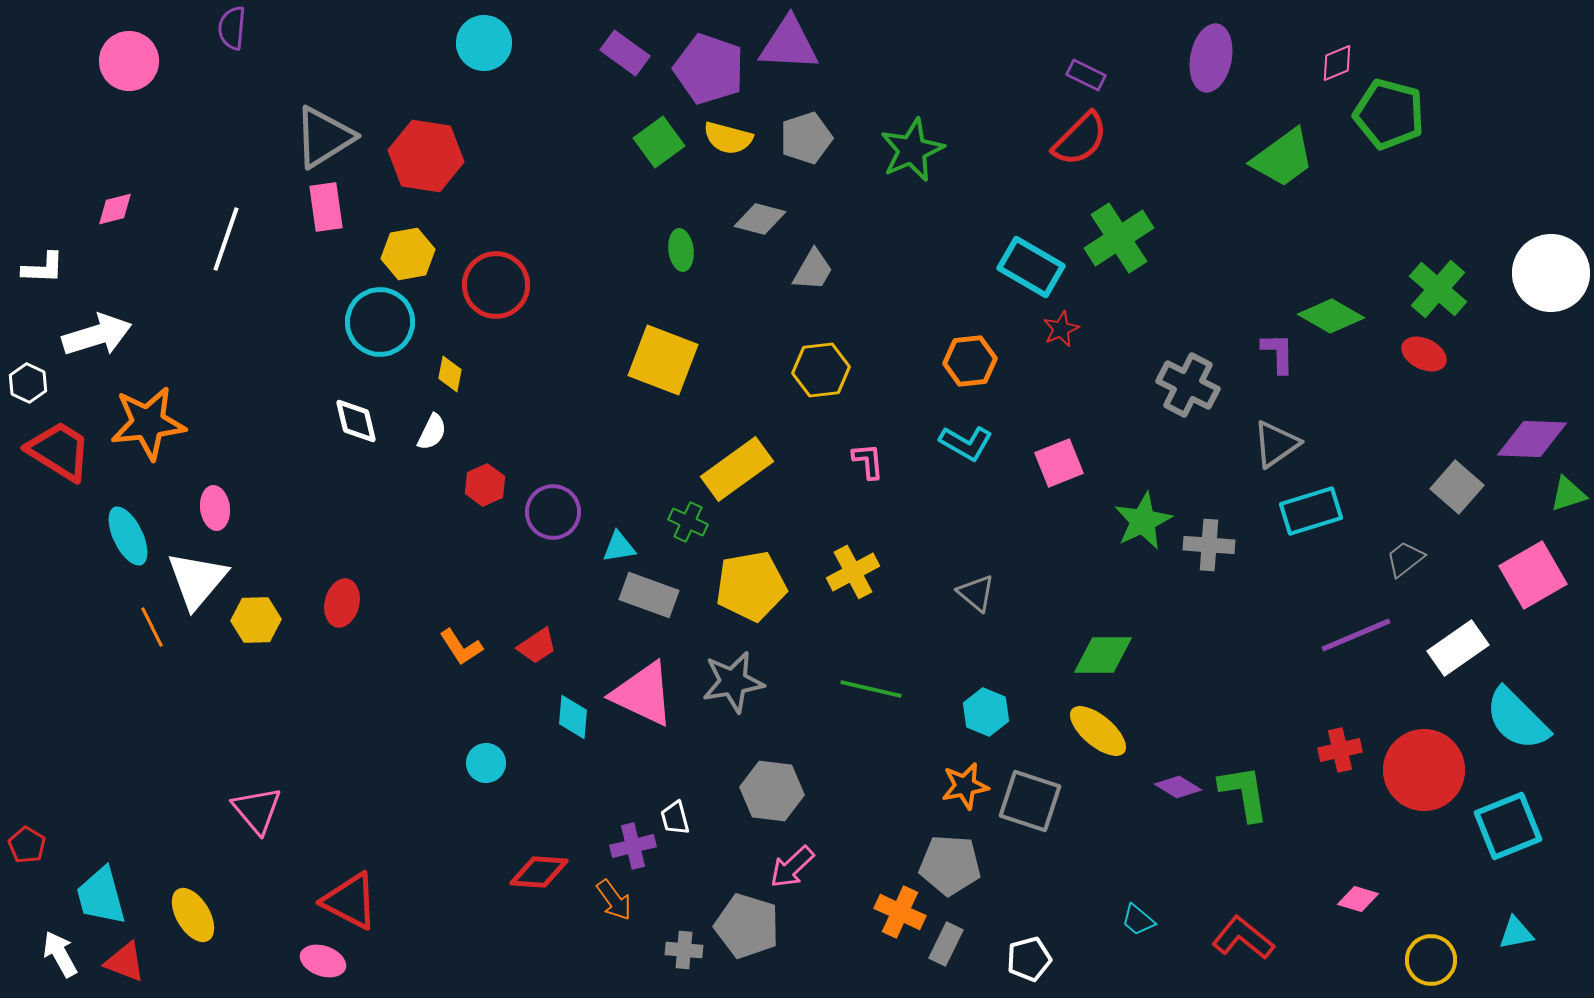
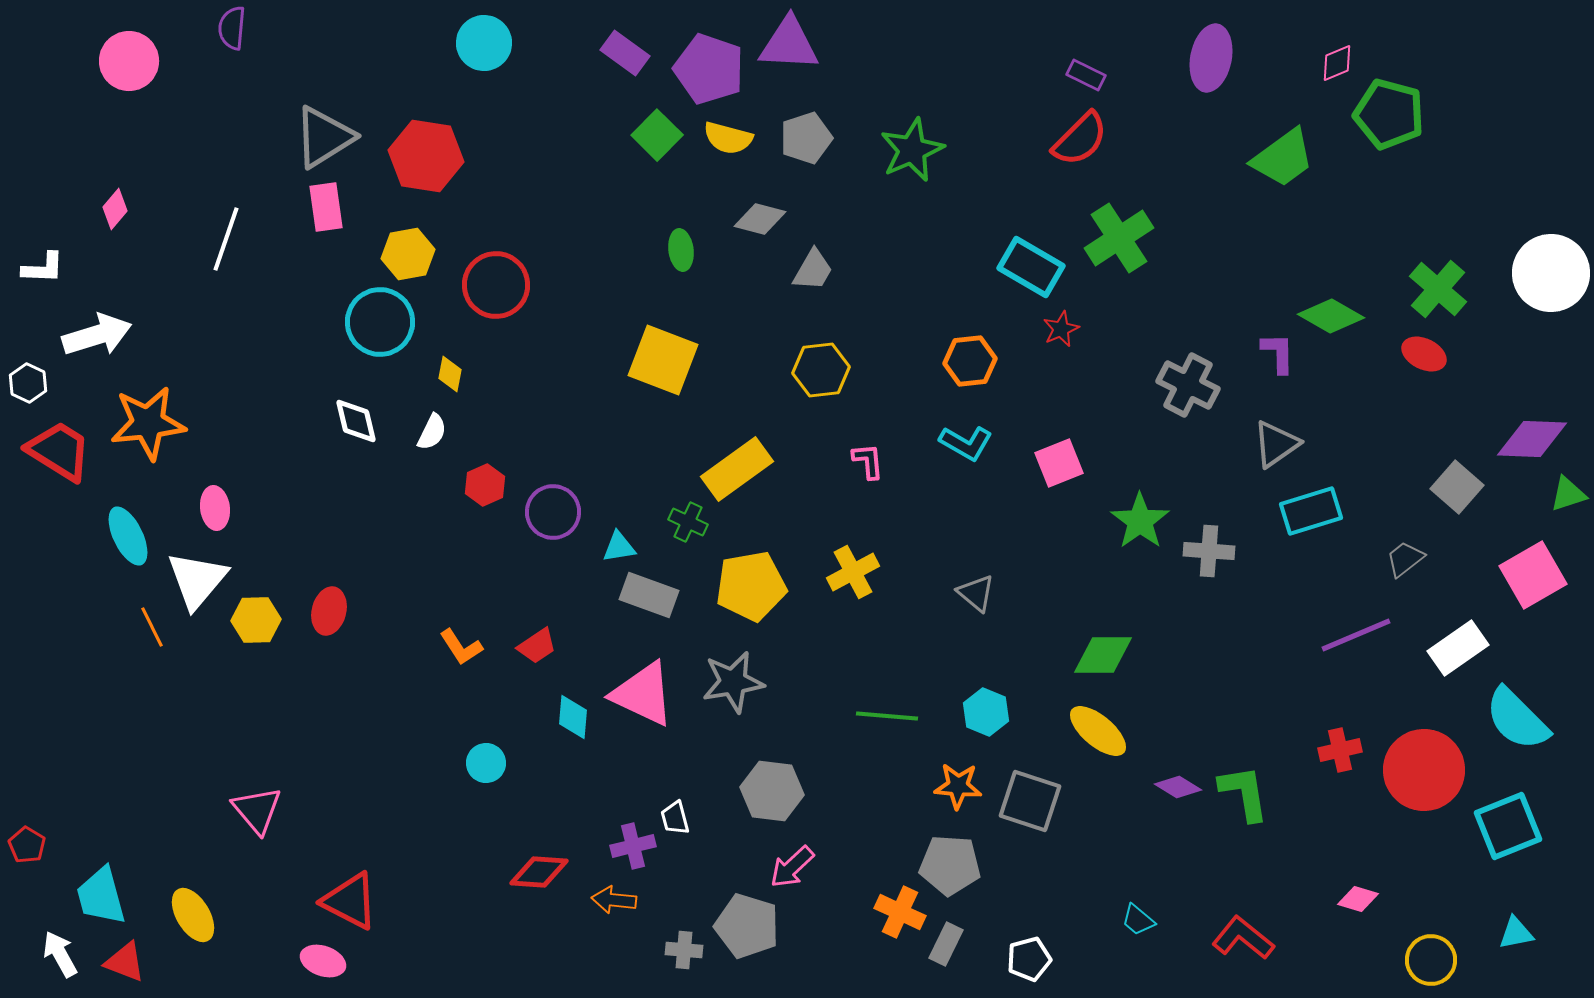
green square at (659, 142): moved 2 px left, 7 px up; rotated 9 degrees counterclockwise
pink diamond at (115, 209): rotated 36 degrees counterclockwise
green star at (1143, 521): moved 3 px left; rotated 10 degrees counterclockwise
gray cross at (1209, 545): moved 6 px down
red ellipse at (342, 603): moved 13 px left, 8 px down
green line at (871, 689): moved 16 px right, 27 px down; rotated 8 degrees counterclockwise
orange star at (965, 786): moved 7 px left; rotated 15 degrees clockwise
orange arrow at (614, 900): rotated 132 degrees clockwise
